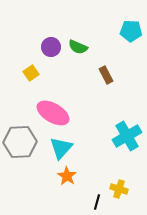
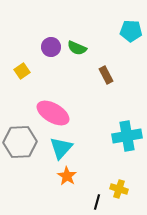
green semicircle: moved 1 px left, 1 px down
yellow square: moved 9 px left, 2 px up
cyan cross: rotated 20 degrees clockwise
